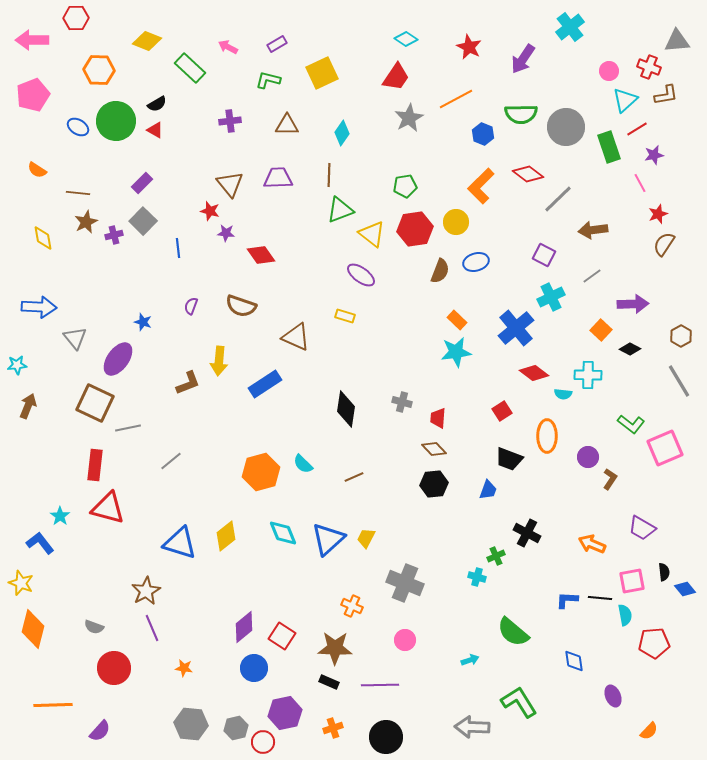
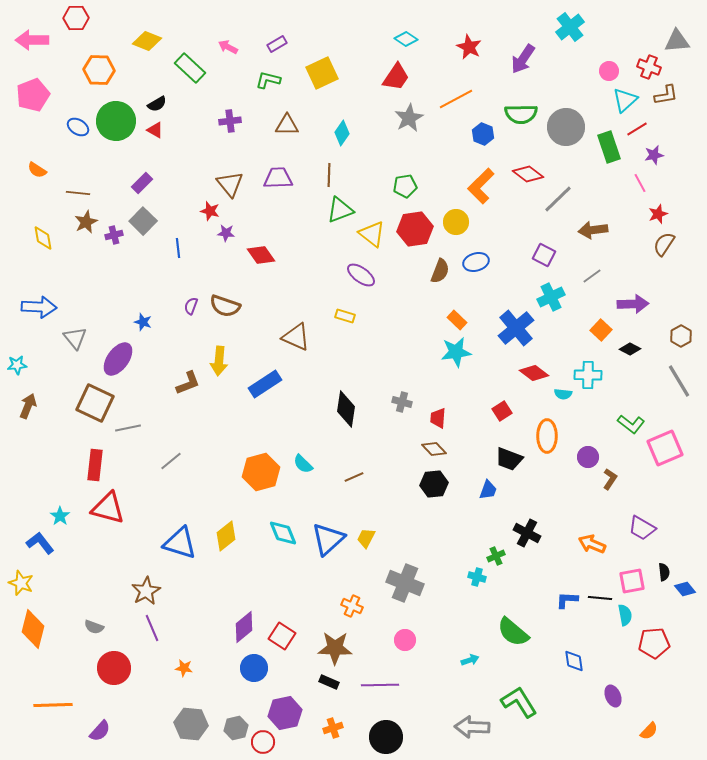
brown semicircle at (241, 306): moved 16 px left
